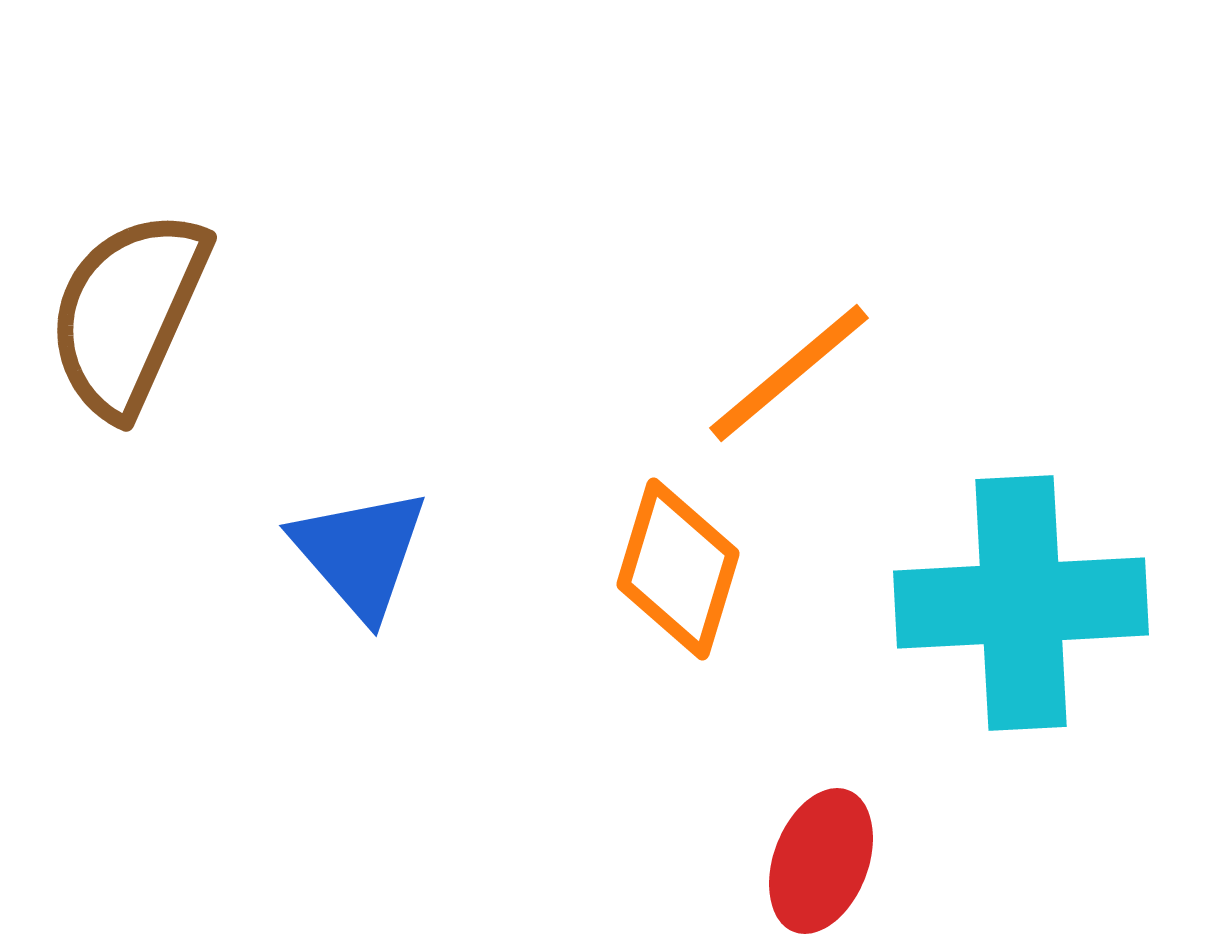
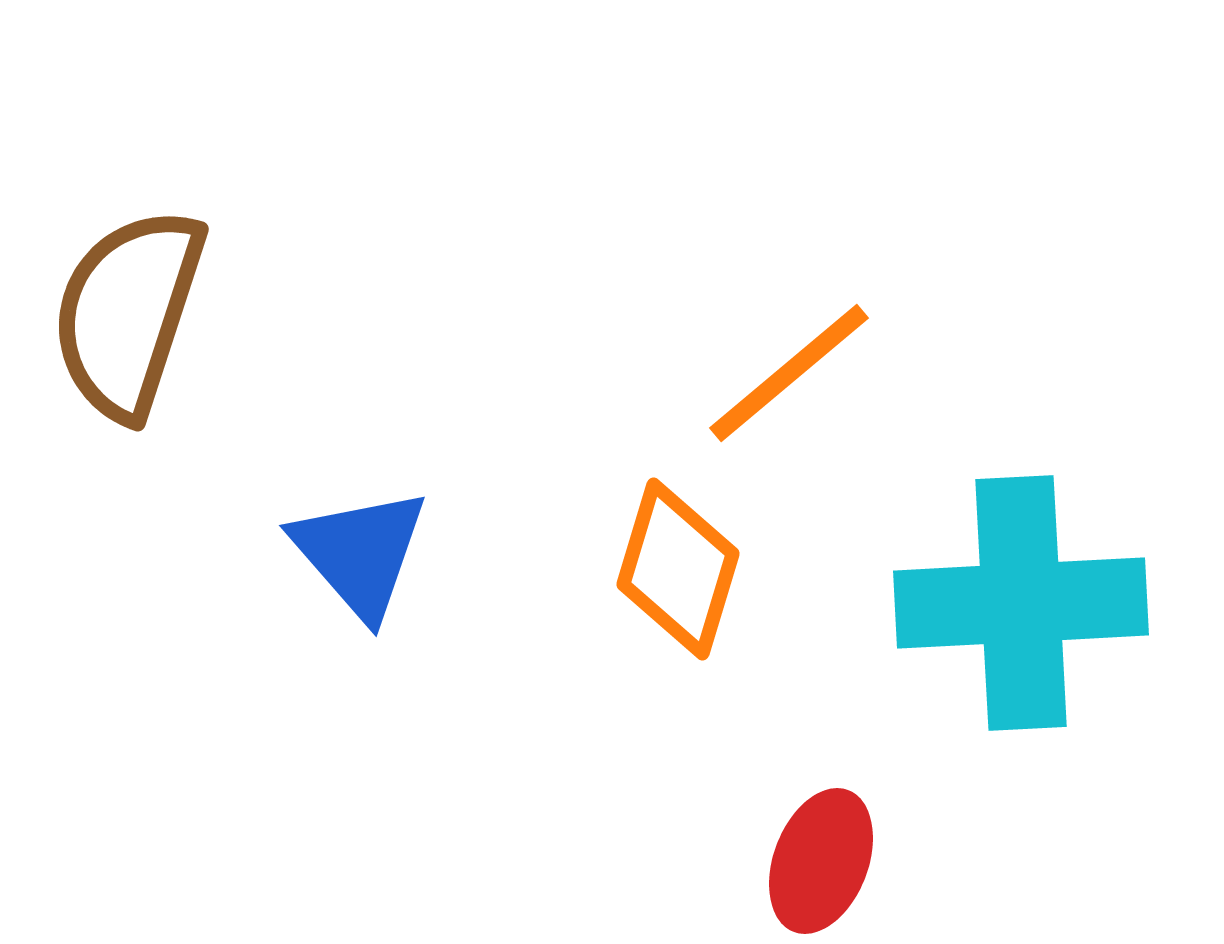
brown semicircle: rotated 6 degrees counterclockwise
